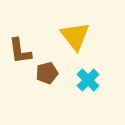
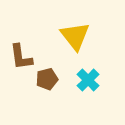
brown L-shape: moved 1 px right, 6 px down
brown pentagon: moved 6 px down
